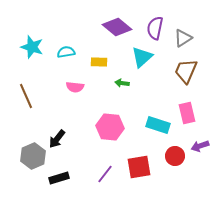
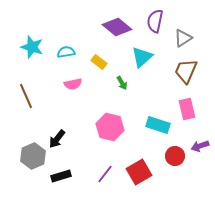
purple semicircle: moved 7 px up
yellow rectangle: rotated 35 degrees clockwise
green arrow: rotated 128 degrees counterclockwise
pink semicircle: moved 2 px left, 3 px up; rotated 18 degrees counterclockwise
pink rectangle: moved 4 px up
pink hexagon: rotated 8 degrees clockwise
red square: moved 5 px down; rotated 20 degrees counterclockwise
black rectangle: moved 2 px right, 2 px up
